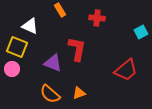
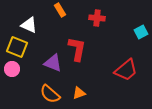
white triangle: moved 1 px left, 1 px up
